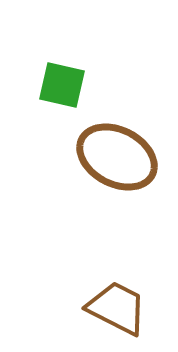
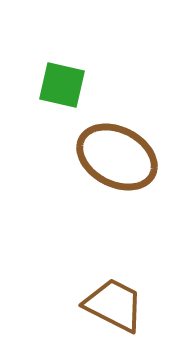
brown trapezoid: moved 3 px left, 3 px up
